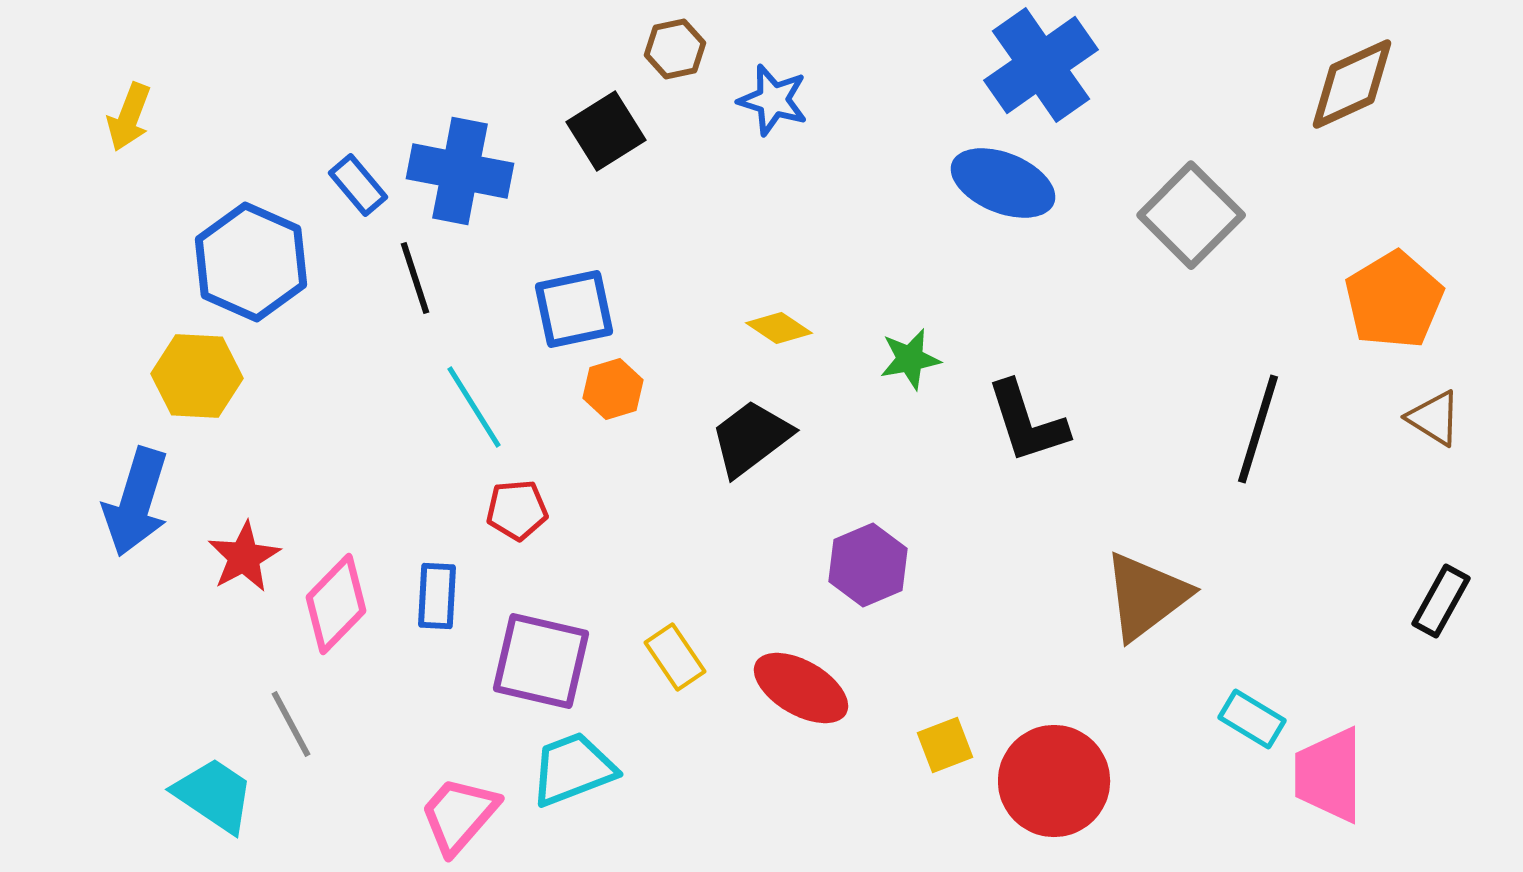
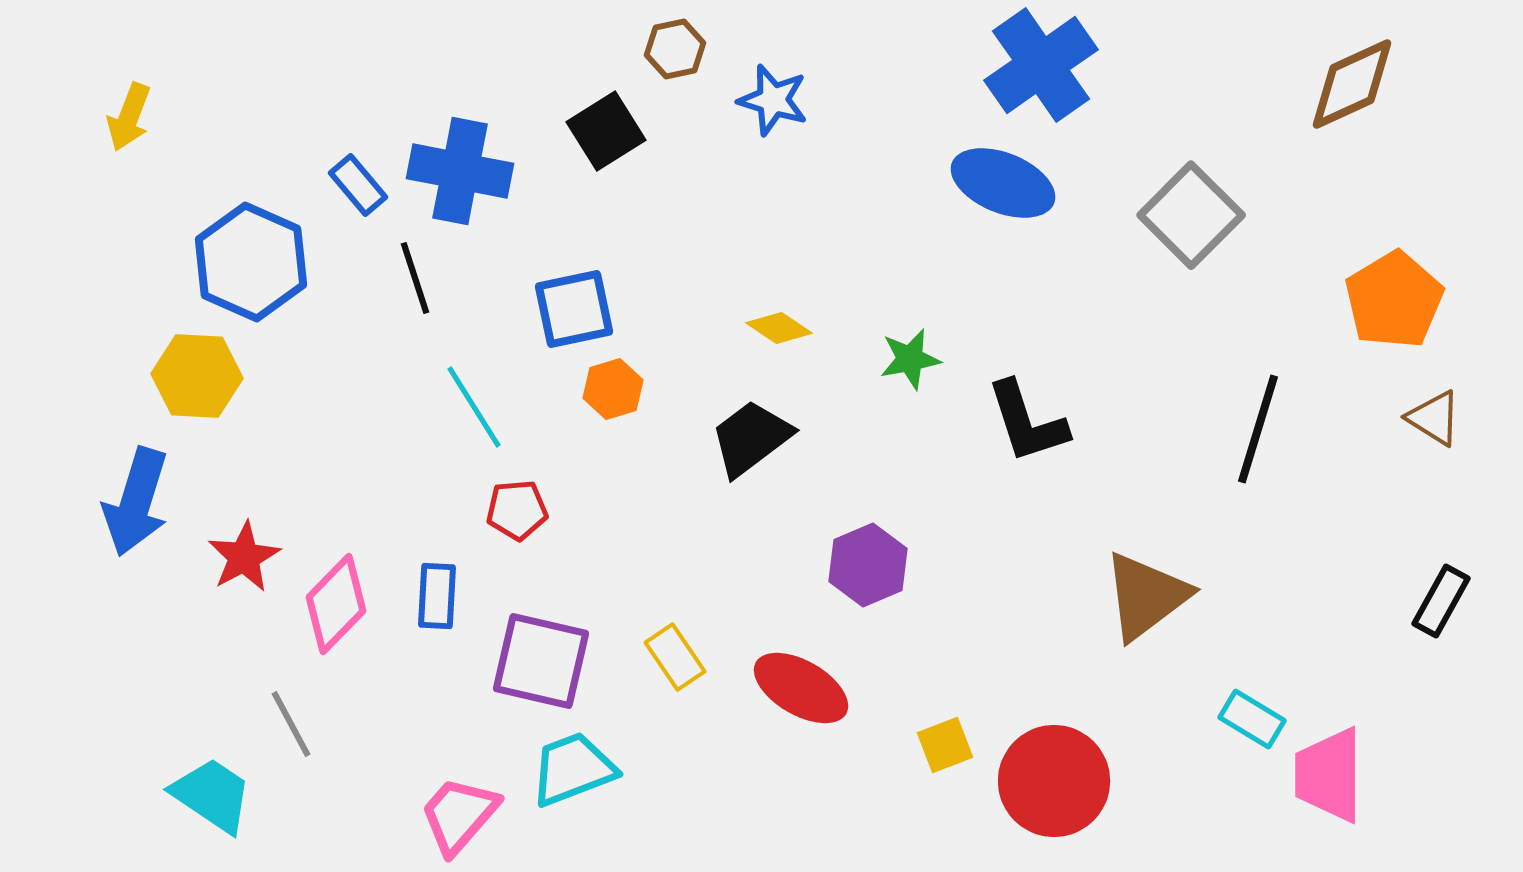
cyan trapezoid at (214, 795): moved 2 px left
